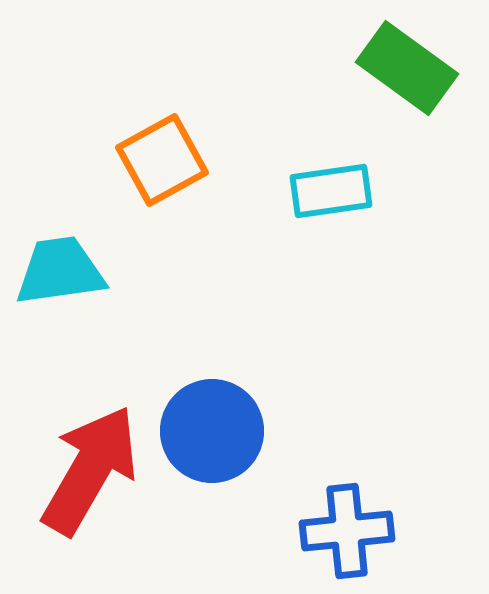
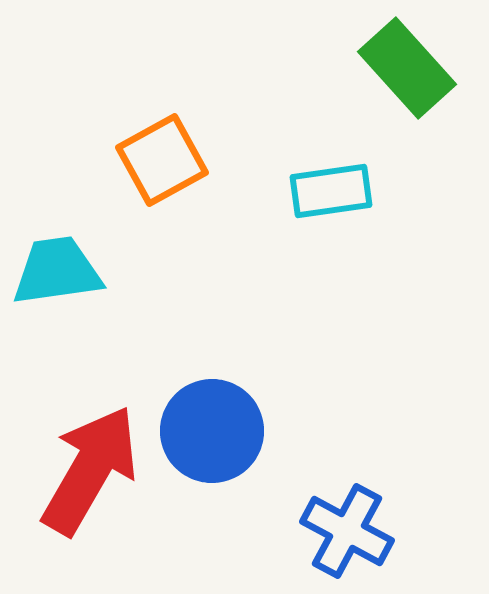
green rectangle: rotated 12 degrees clockwise
cyan trapezoid: moved 3 px left
blue cross: rotated 34 degrees clockwise
